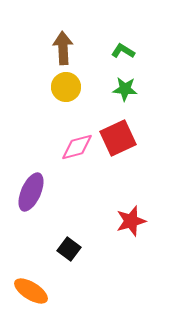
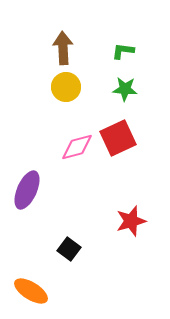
green L-shape: rotated 25 degrees counterclockwise
purple ellipse: moved 4 px left, 2 px up
